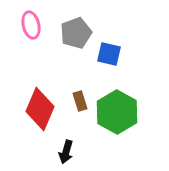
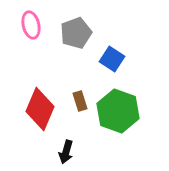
blue square: moved 3 px right, 5 px down; rotated 20 degrees clockwise
green hexagon: moved 1 px right, 1 px up; rotated 9 degrees counterclockwise
